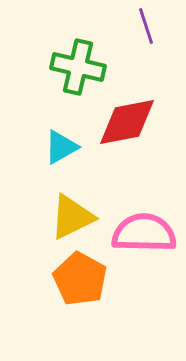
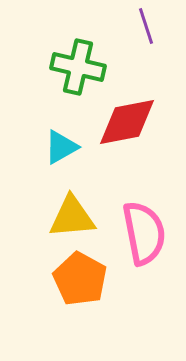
yellow triangle: rotated 21 degrees clockwise
pink semicircle: rotated 78 degrees clockwise
